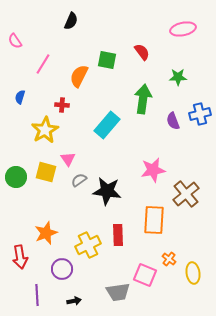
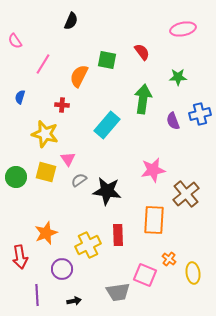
yellow star: moved 4 px down; rotated 28 degrees counterclockwise
